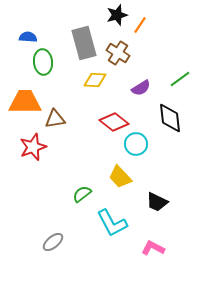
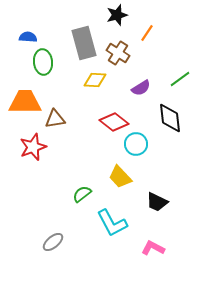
orange line: moved 7 px right, 8 px down
